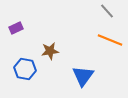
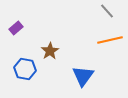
purple rectangle: rotated 16 degrees counterclockwise
orange line: rotated 35 degrees counterclockwise
brown star: rotated 24 degrees counterclockwise
